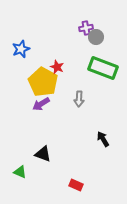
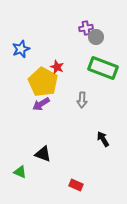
gray arrow: moved 3 px right, 1 px down
